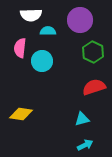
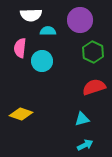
yellow diamond: rotated 10 degrees clockwise
